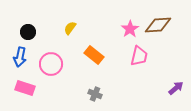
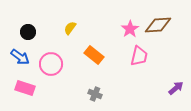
blue arrow: rotated 66 degrees counterclockwise
